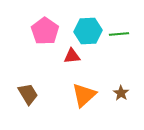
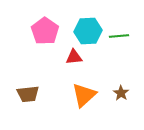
green line: moved 2 px down
red triangle: moved 2 px right, 1 px down
brown trapezoid: rotated 115 degrees clockwise
